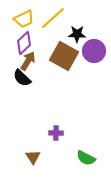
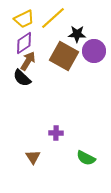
purple diamond: rotated 10 degrees clockwise
